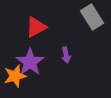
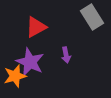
purple star: rotated 12 degrees counterclockwise
